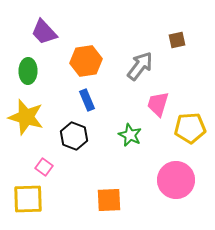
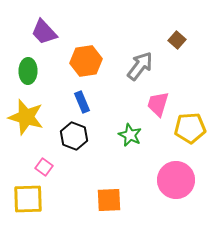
brown square: rotated 36 degrees counterclockwise
blue rectangle: moved 5 px left, 2 px down
